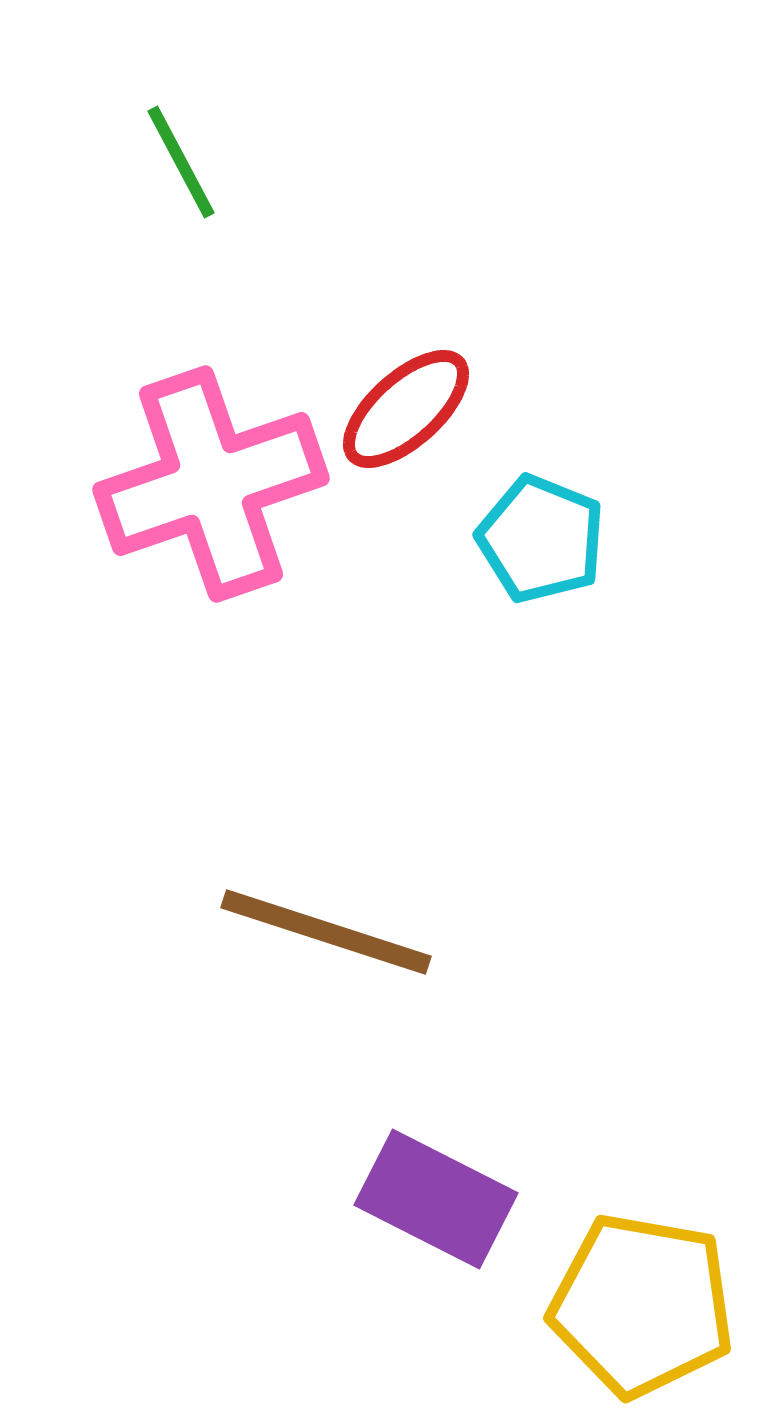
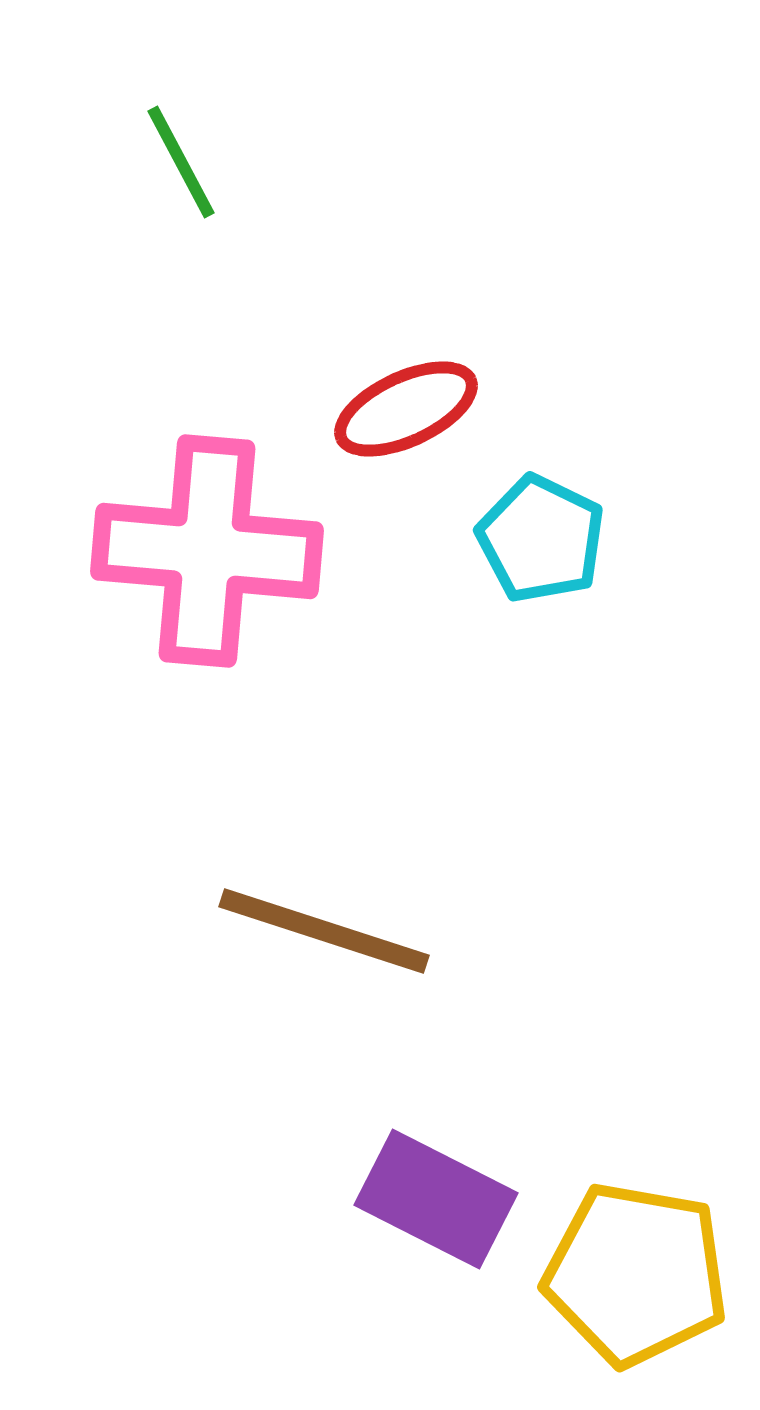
red ellipse: rotated 17 degrees clockwise
pink cross: moved 4 px left, 67 px down; rotated 24 degrees clockwise
cyan pentagon: rotated 4 degrees clockwise
brown line: moved 2 px left, 1 px up
yellow pentagon: moved 6 px left, 31 px up
